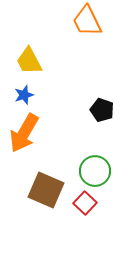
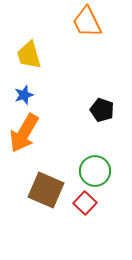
orange trapezoid: moved 1 px down
yellow trapezoid: moved 6 px up; rotated 12 degrees clockwise
